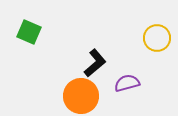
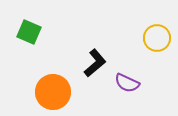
purple semicircle: rotated 140 degrees counterclockwise
orange circle: moved 28 px left, 4 px up
